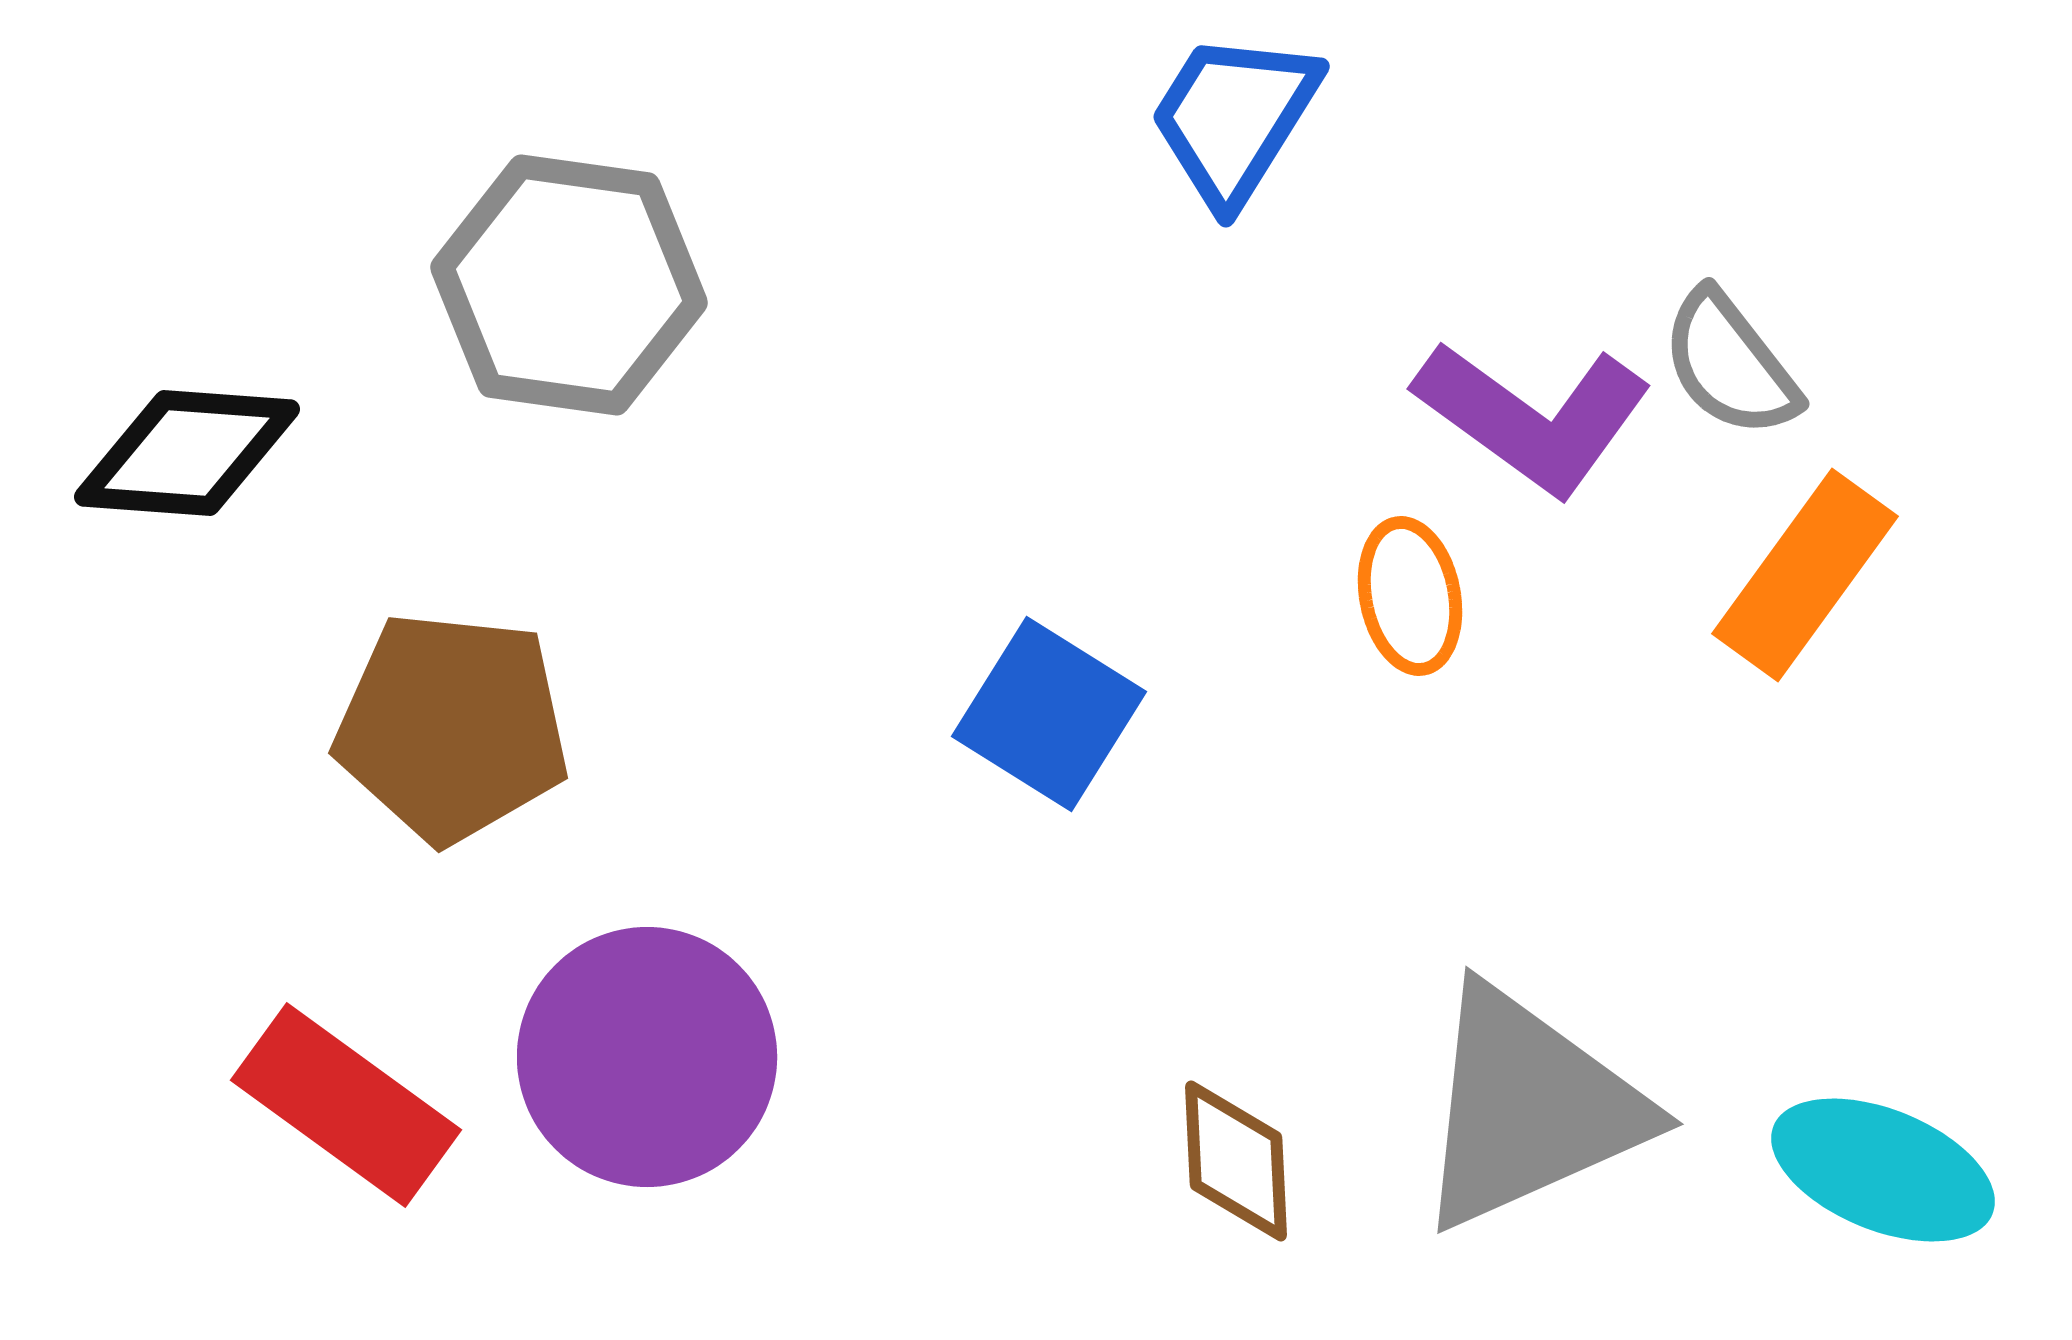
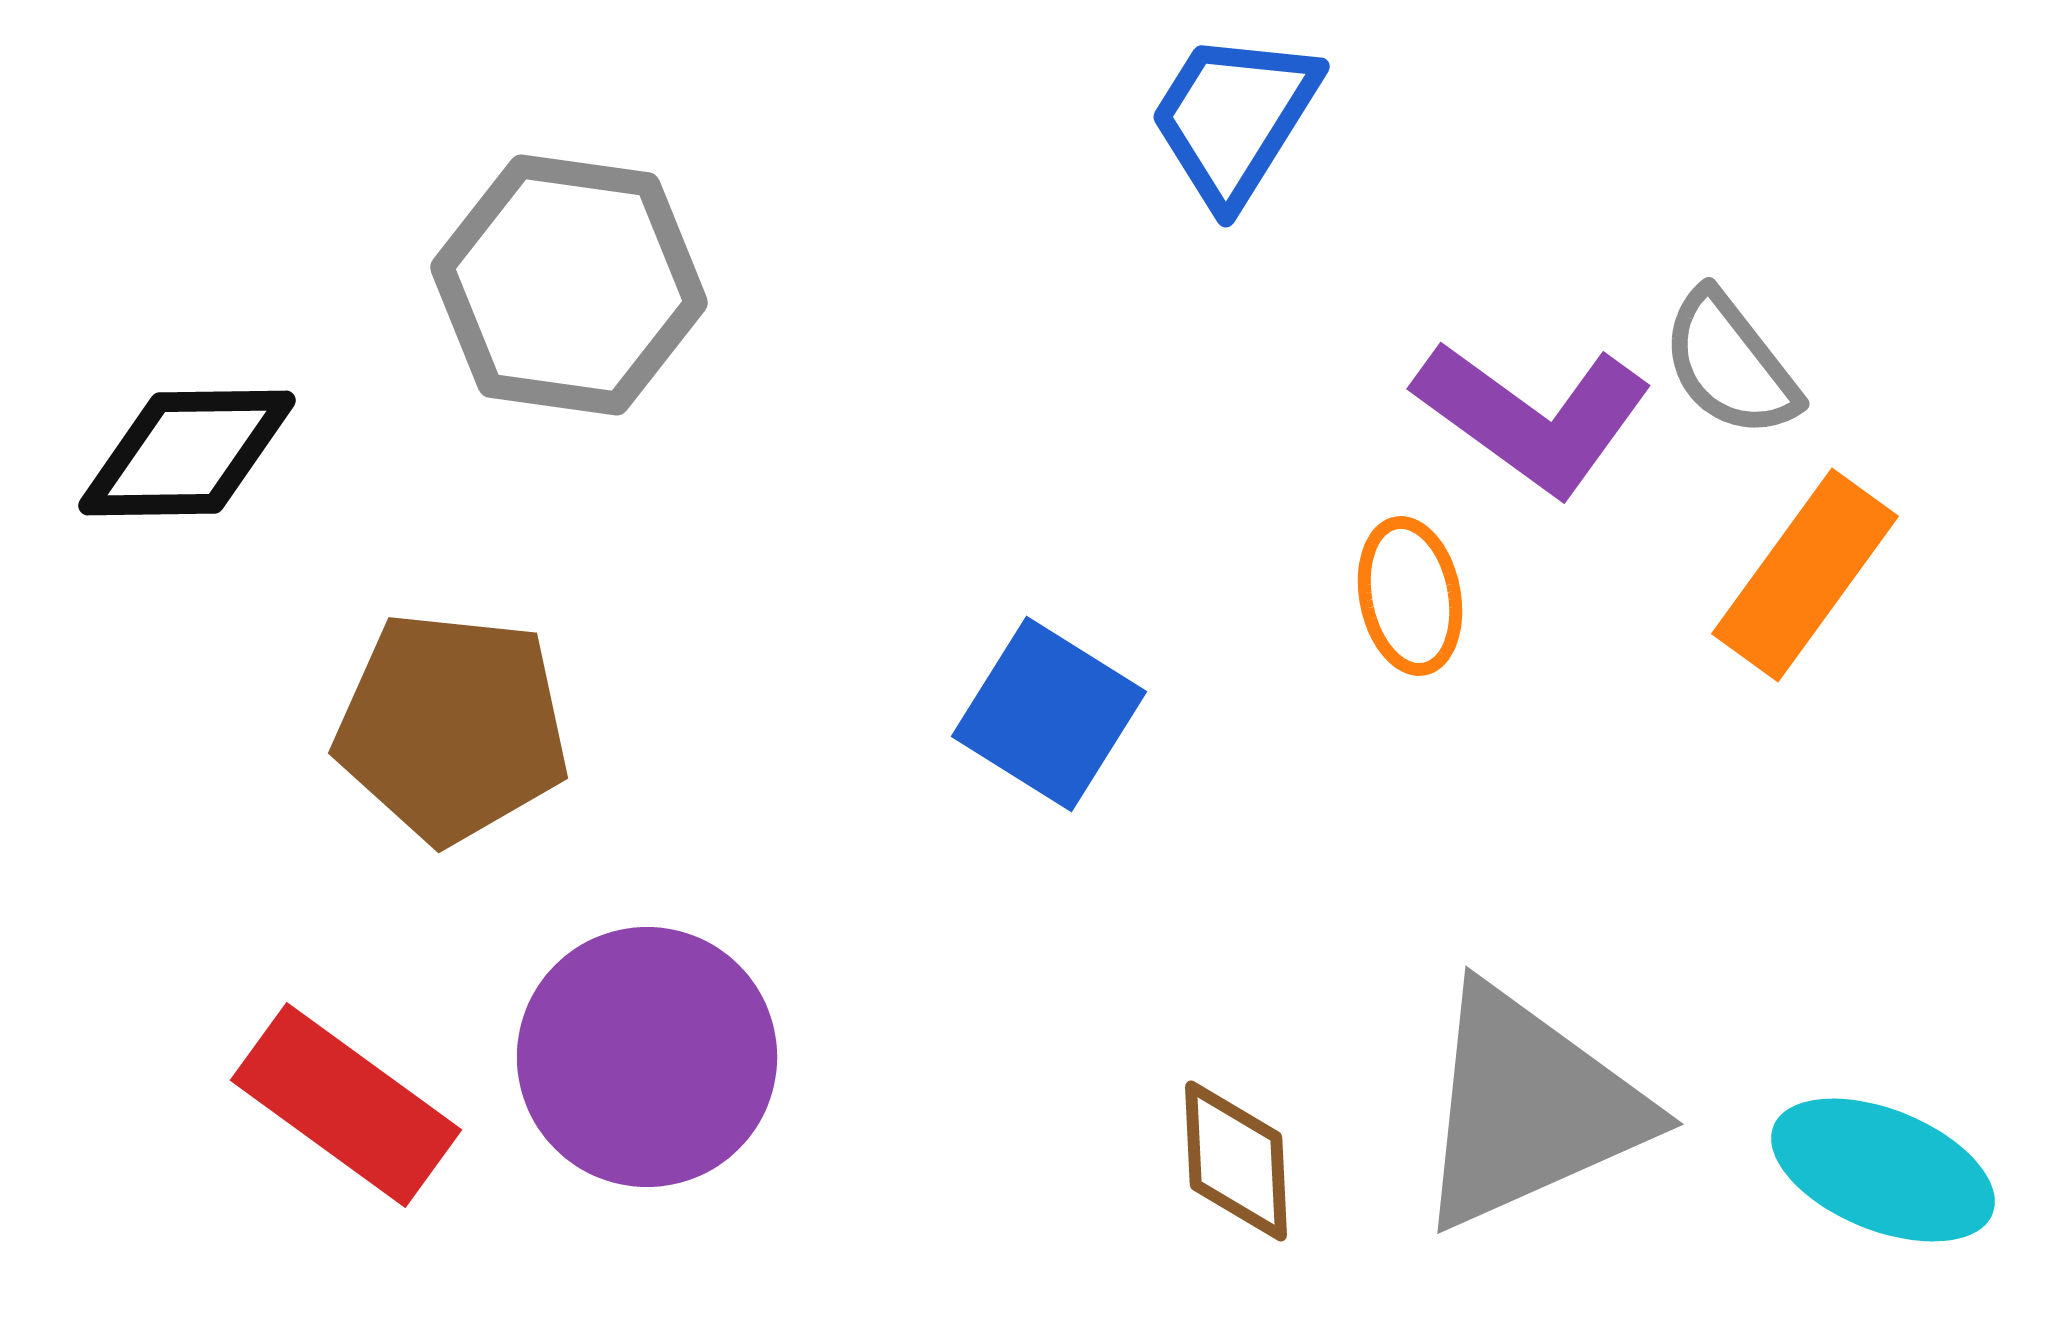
black diamond: rotated 5 degrees counterclockwise
